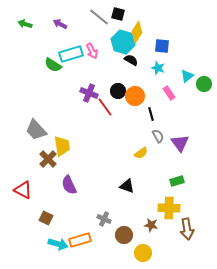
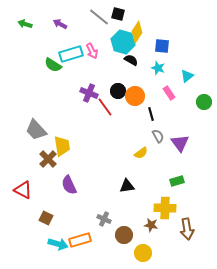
green circle: moved 18 px down
black triangle: rotated 28 degrees counterclockwise
yellow cross: moved 4 px left
